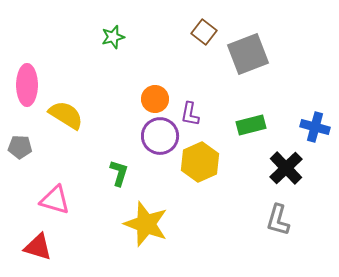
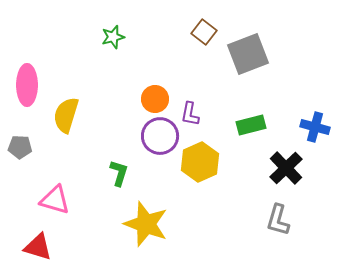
yellow semicircle: rotated 105 degrees counterclockwise
